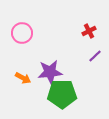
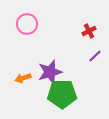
pink circle: moved 5 px right, 9 px up
purple star: rotated 10 degrees counterclockwise
orange arrow: rotated 133 degrees clockwise
